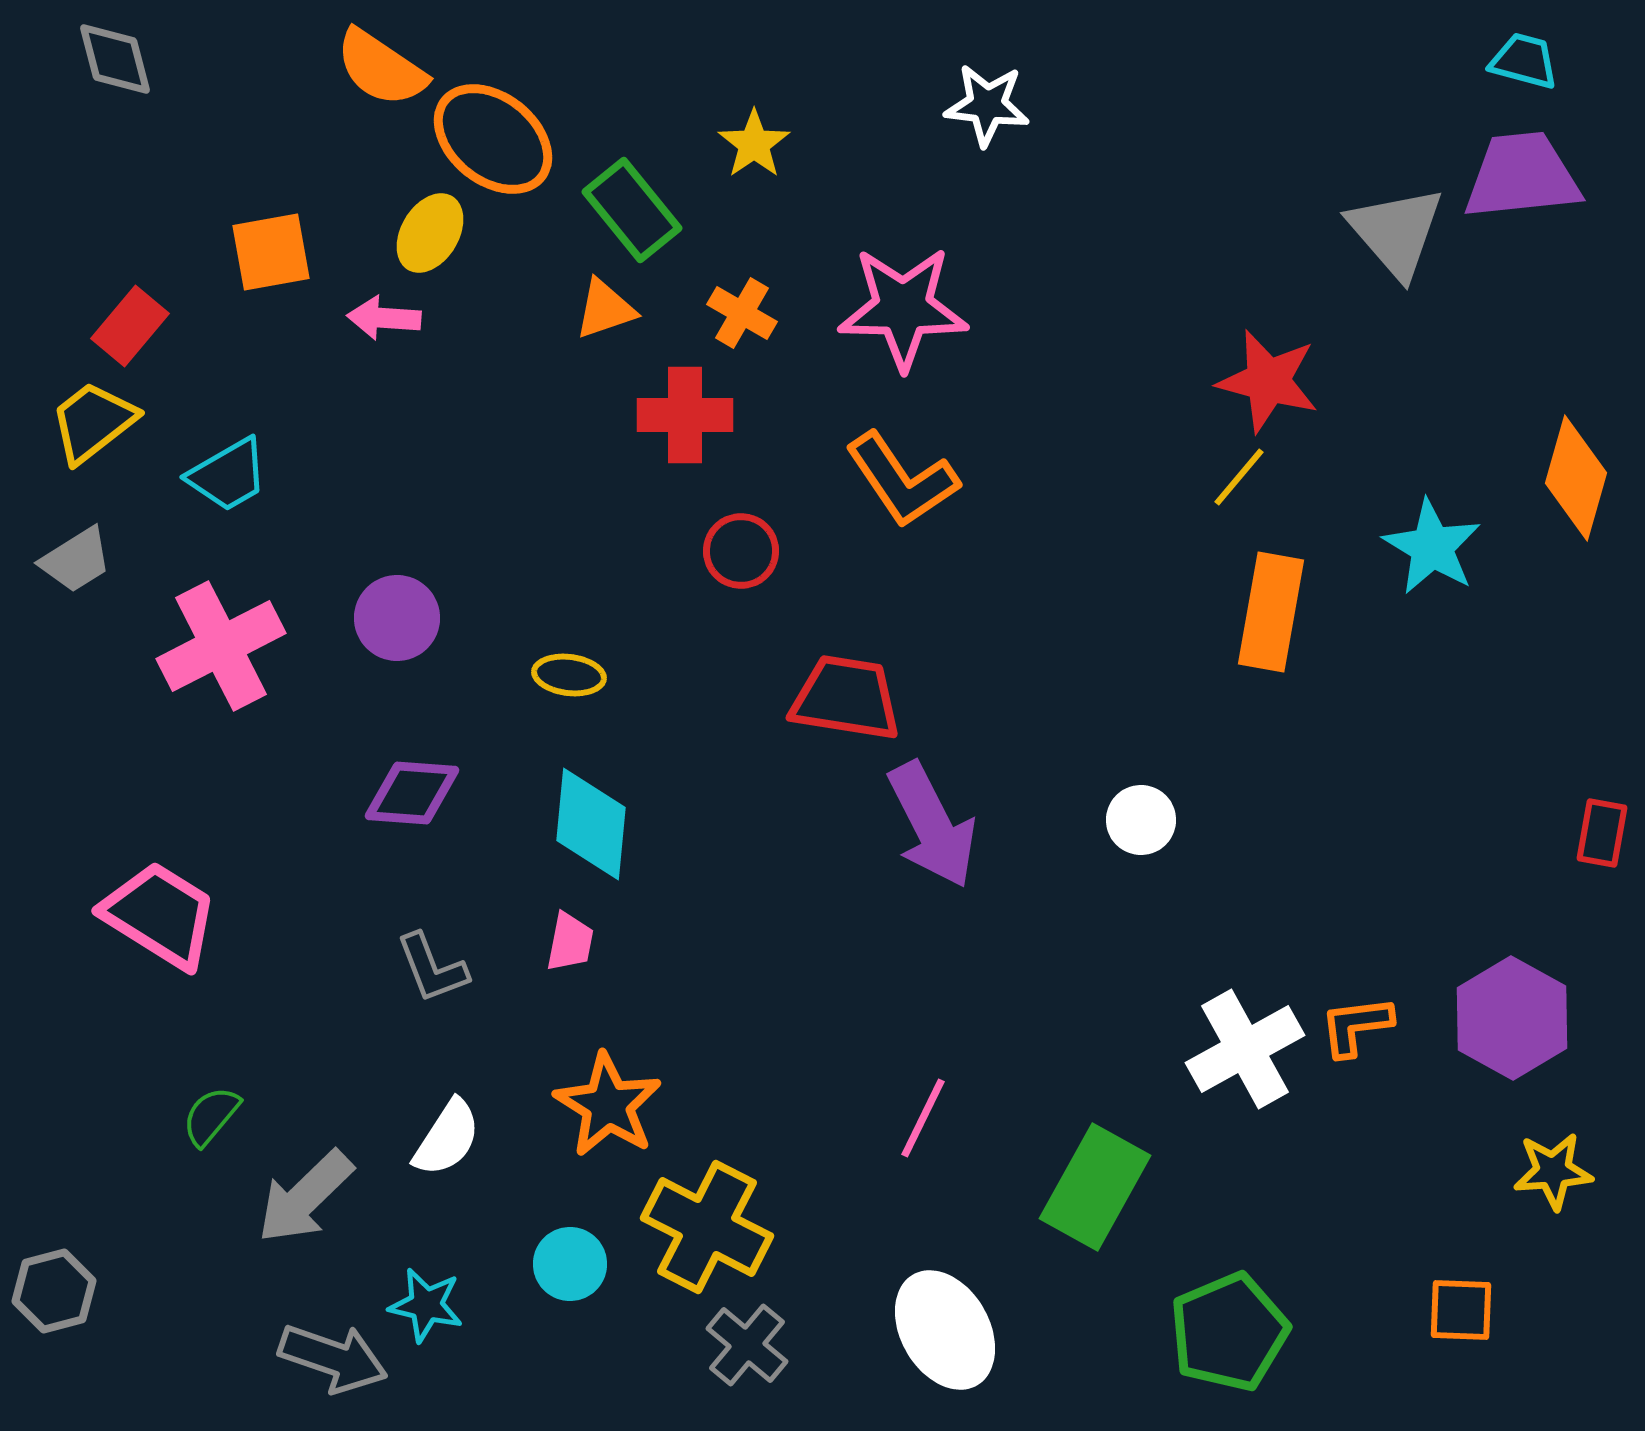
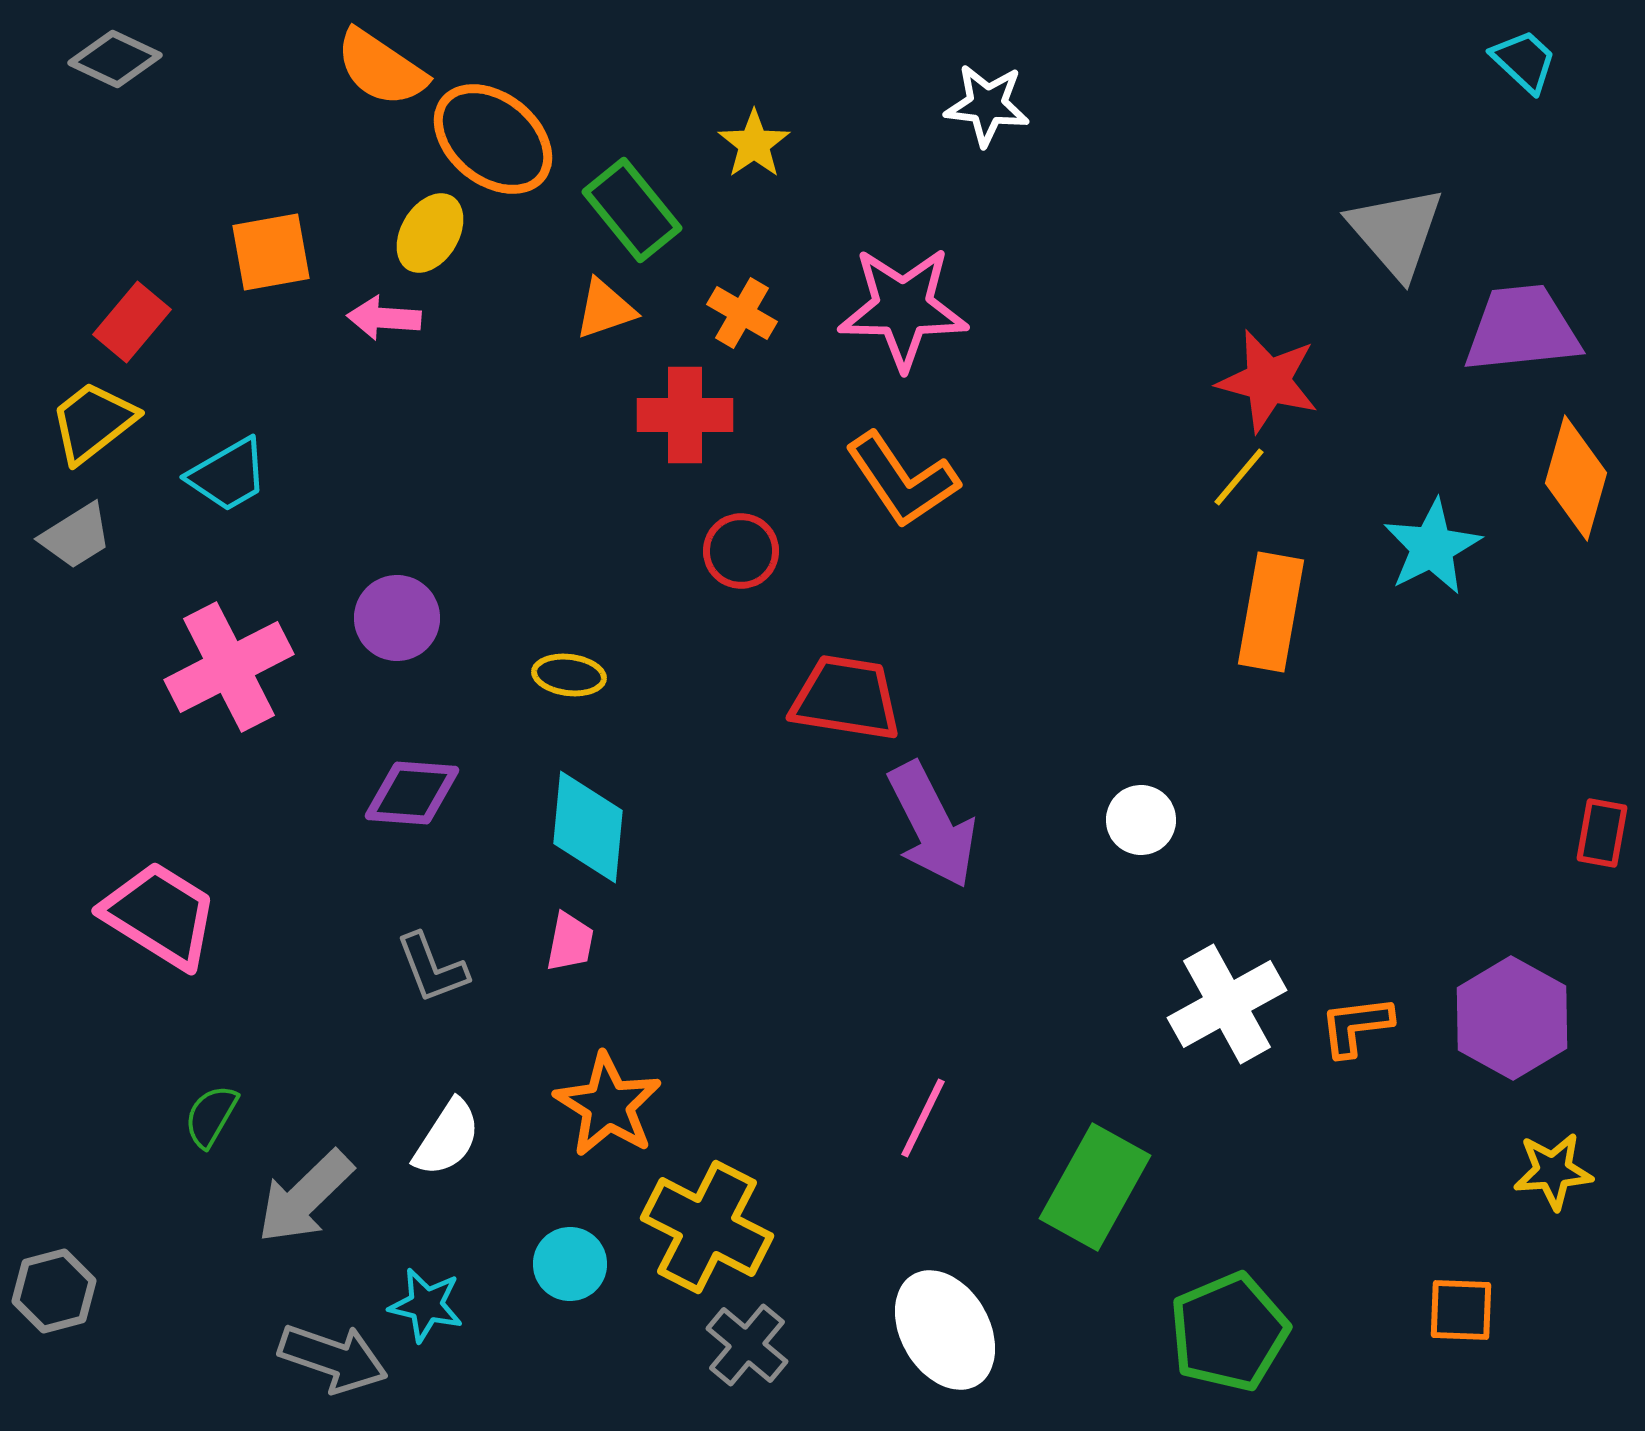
gray diamond at (115, 59): rotated 50 degrees counterclockwise
cyan trapezoid at (1524, 61): rotated 28 degrees clockwise
purple trapezoid at (1522, 176): moved 153 px down
red rectangle at (130, 326): moved 2 px right, 4 px up
cyan star at (1432, 547): rotated 14 degrees clockwise
gray trapezoid at (76, 560): moved 24 px up
pink cross at (221, 646): moved 8 px right, 21 px down
cyan diamond at (591, 824): moved 3 px left, 3 px down
white cross at (1245, 1049): moved 18 px left, 45 px up
green semicircle at (211, 1116): rotated 10 degrees counterclockwise
